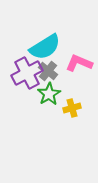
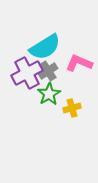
gray cross: rotated 18 degrees clockwise
